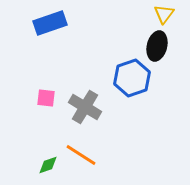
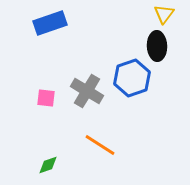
black ellipse: rotated 16 degrees counterclockwise
gray cross: moved 2 px right, 16 px up
orange line: moved 19 px right, 10 px up
